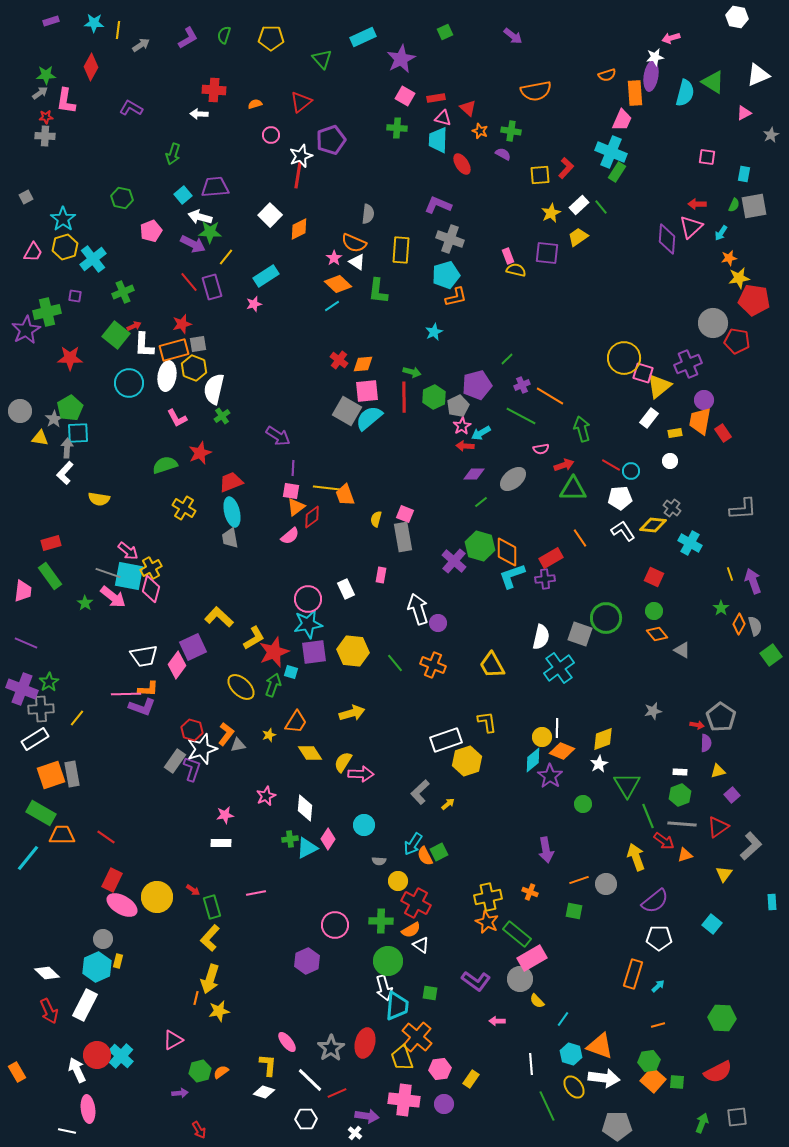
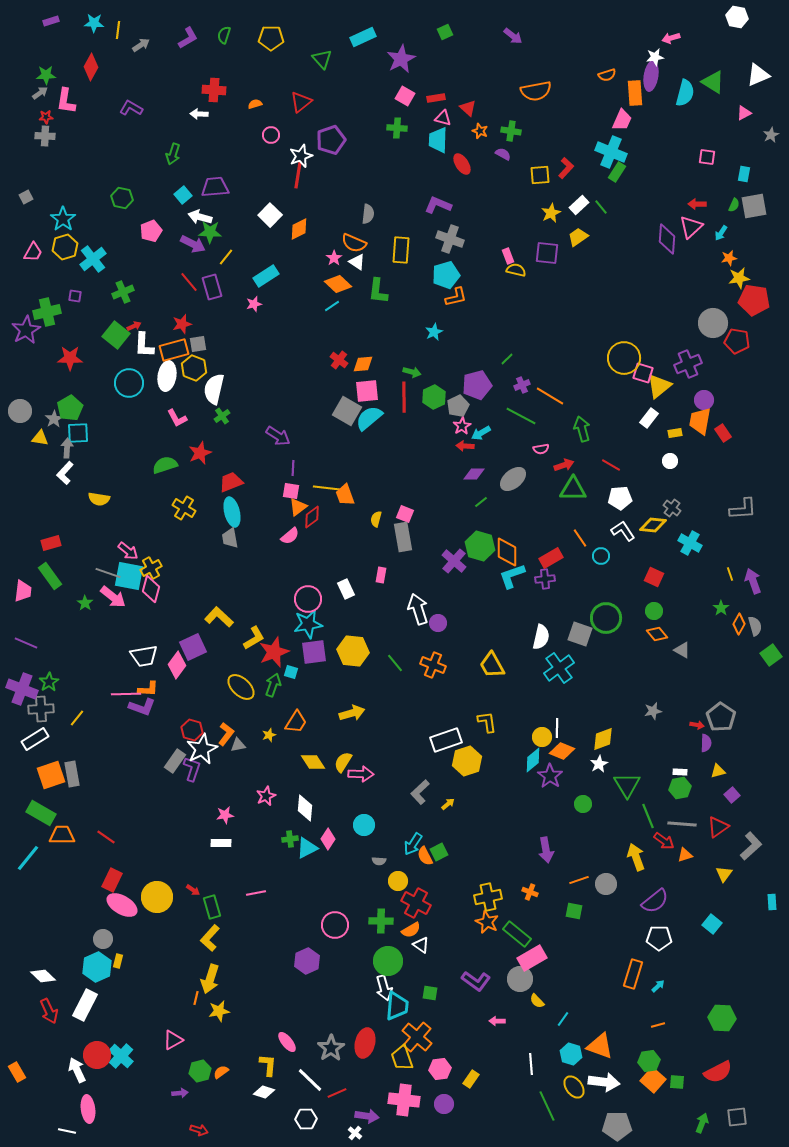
cyan circle at (631, 471): moved 30 px left, 85 px down
orange triangle at (296, 507): moved 2 px right
white star at (202, 749): rotated 8 degrees counterclockwise
yellow diamond at (310, 753): moved 3 px right, 9 px down
green hexagon at (680, 795): moved 7 px up; rotated 10 degrees clockwise
white diamond at (47, 973): moved 4 px left, 3 px down
white arrow at (604, 1078): moved 4 px down
red arrow at (199, 1130): rotated 42 degrees counterclockwise
